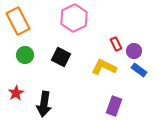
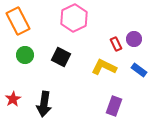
purple circle: moved 12 px up
red star: moved 3 px left, 6 px down
